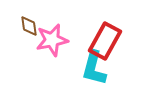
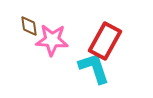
pink star: rotated 16 degrees clockwise
cyan L-shape: rotated 147 degrees clockwise
